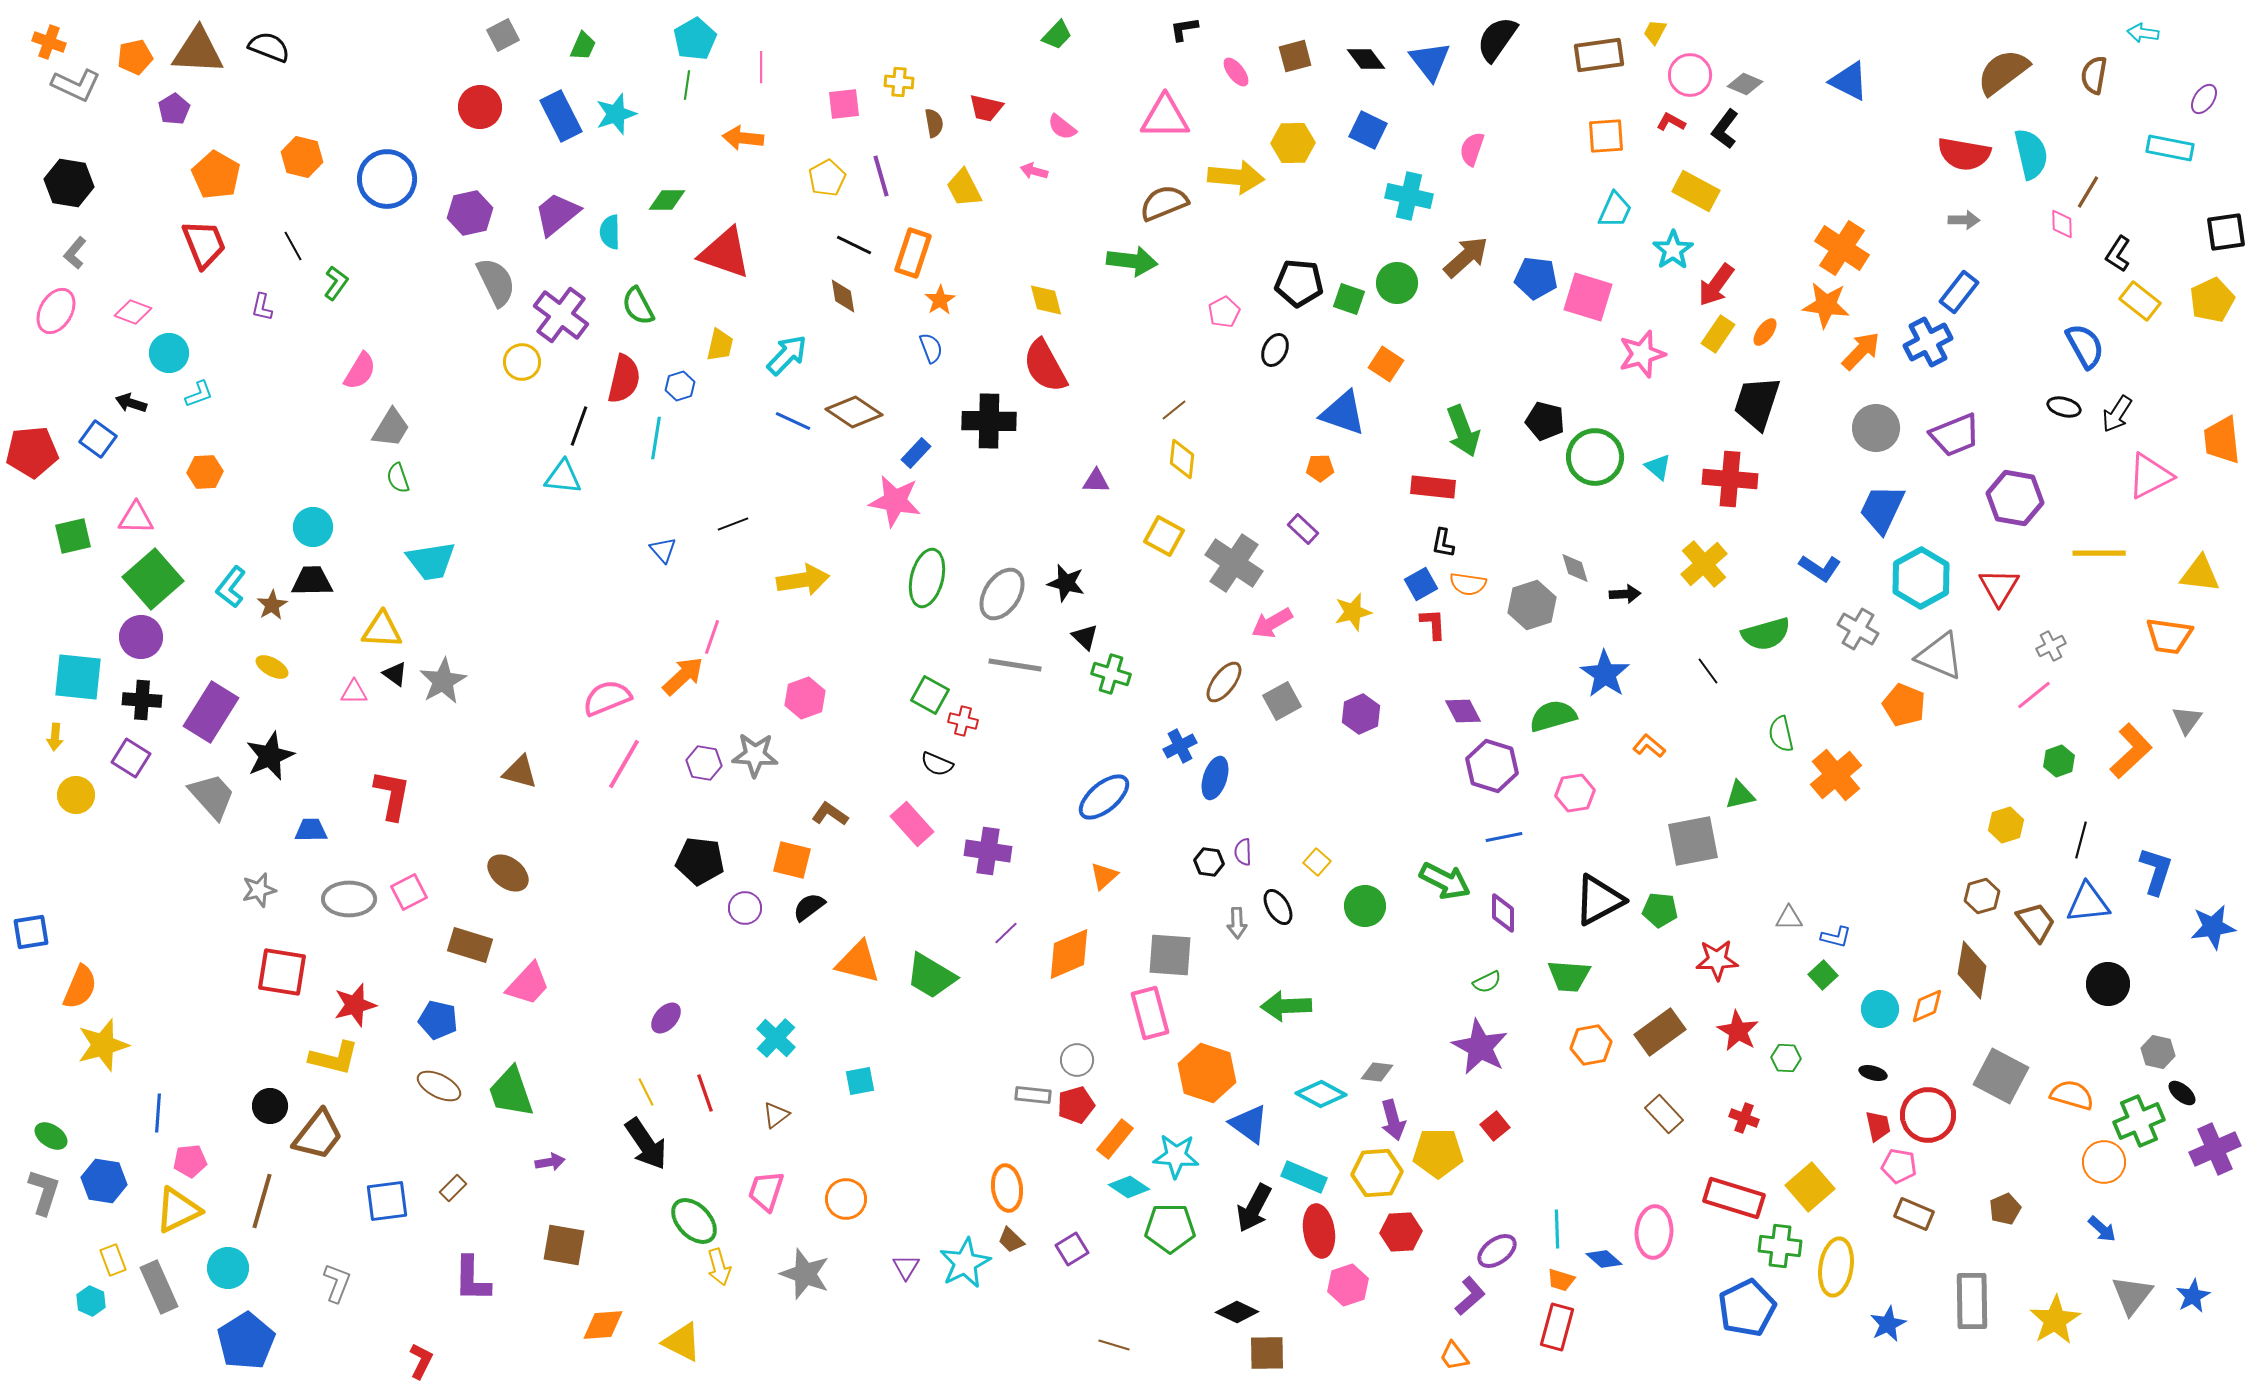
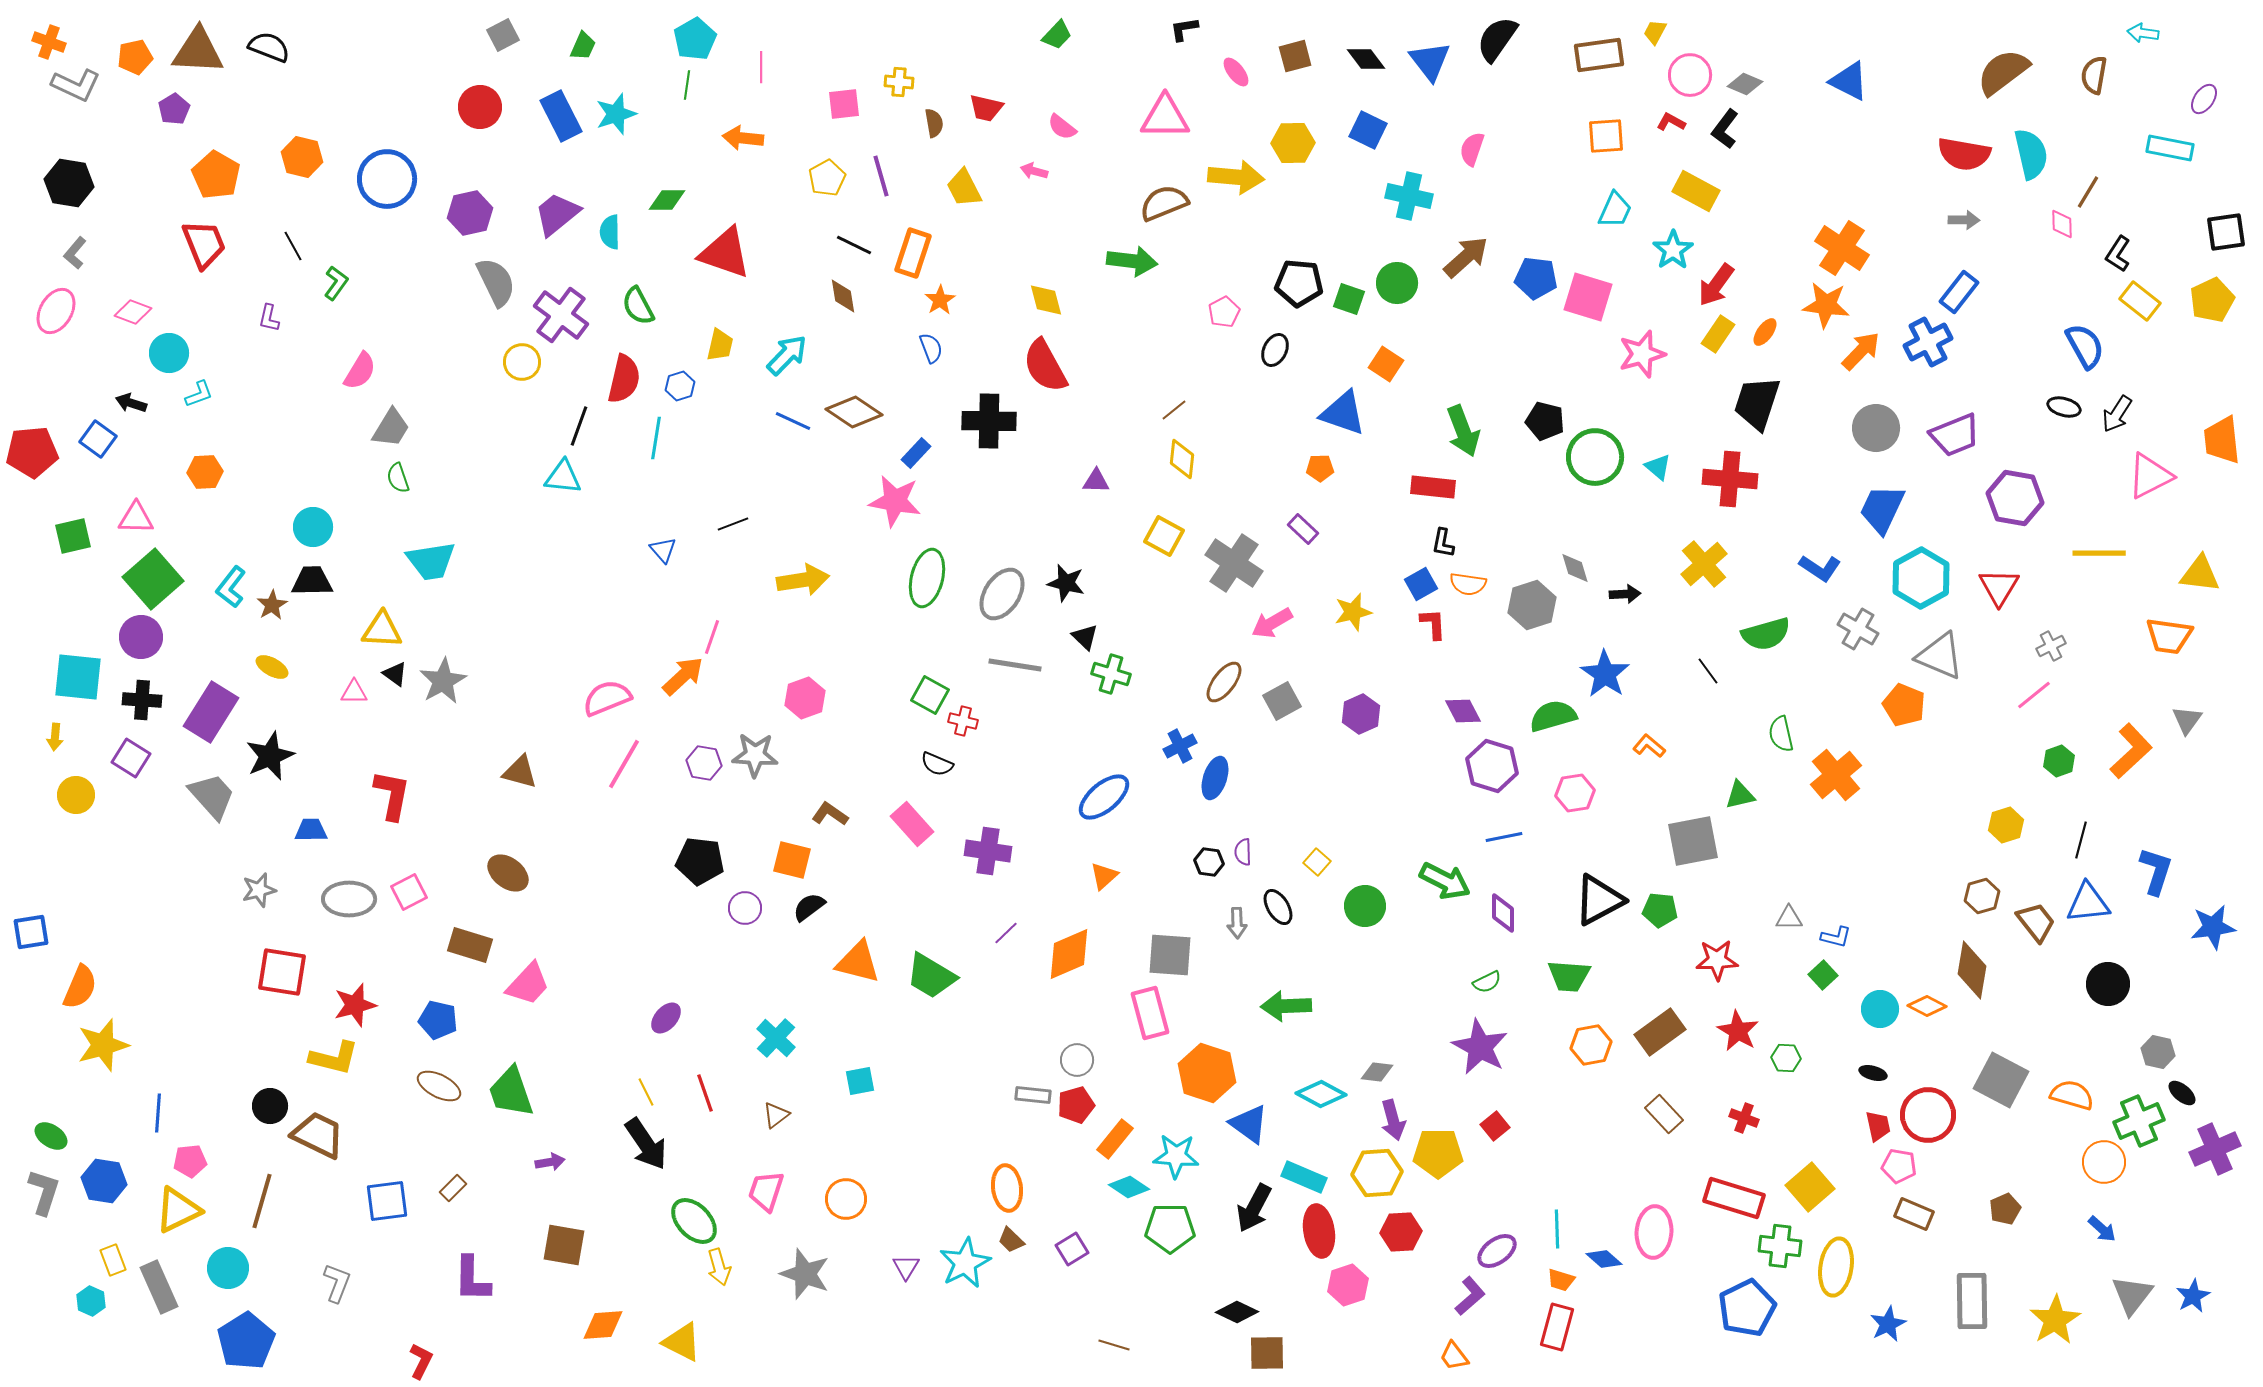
purple L-shape at (262, 307): moved 7 px right, 11 px down
orange diamond at (1927, 1006): rotated 51 degrees clockwise
gray square at (2001, 1076): moved 4 px down
brown trapezoid at (318, 1135): rotated 102 degrees counterclockwise
